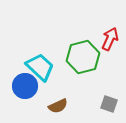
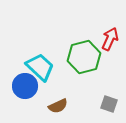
green hexagon: moved 1 px right
